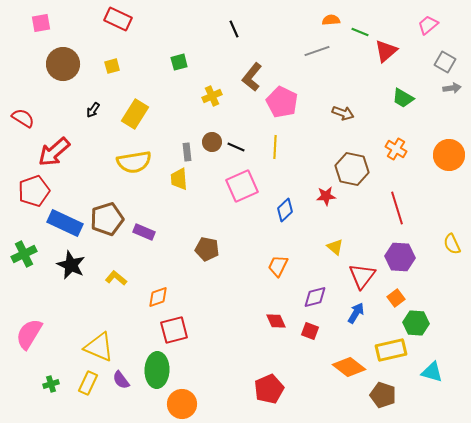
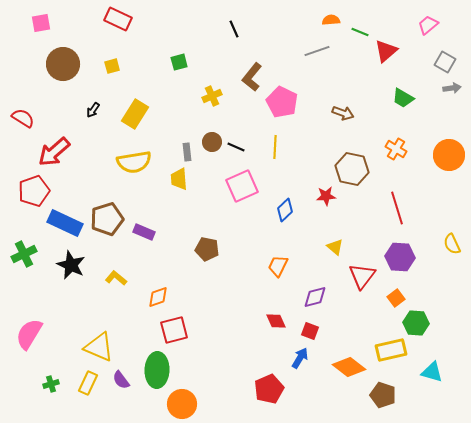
blue arrow at (356, 313): moved 56 px left, 45 px down
